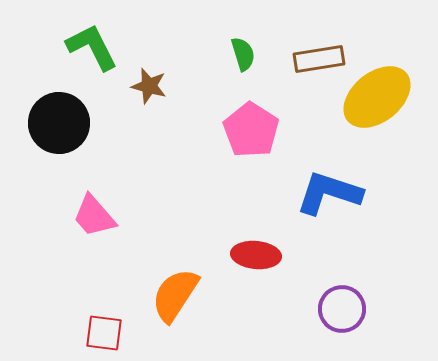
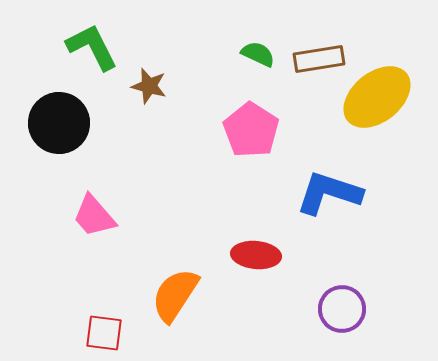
green semicircle: moved 15 px right; rotated 48 degrees counterclockwise
